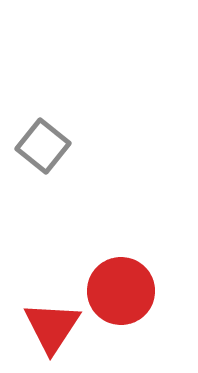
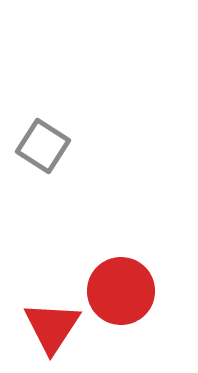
gray square: rotated 6 degrees counterclockwise
